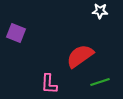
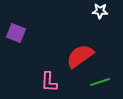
pink L-shape: moved 2 px up
